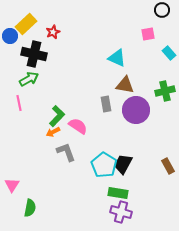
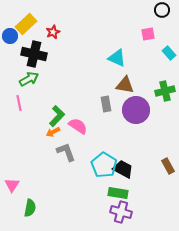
black trapezoid: moved 5 px down; rotated 90 degrees clockwise
